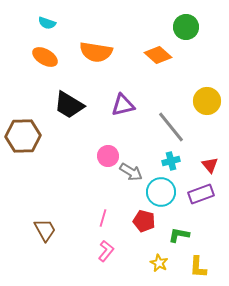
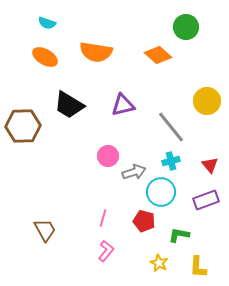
brown hexagon: moved 10 px up
gray arrow: moved 3 px right; rotated 50 degrees counterclockwise
purple rectangle: moved 5 px right, 6 px down
